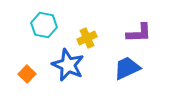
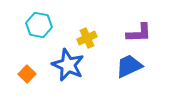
cyan hexagon: moved 5 px left
blue trapezoid: moved 2 px right, 2 px up
